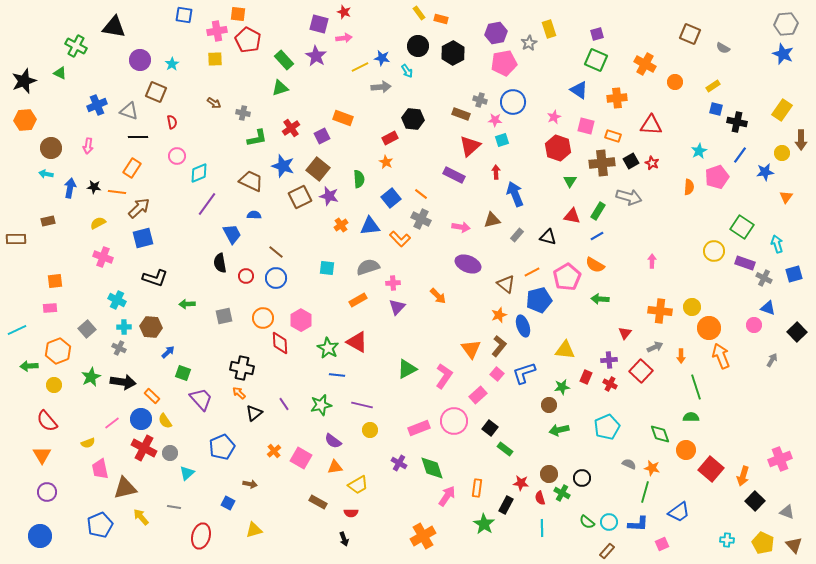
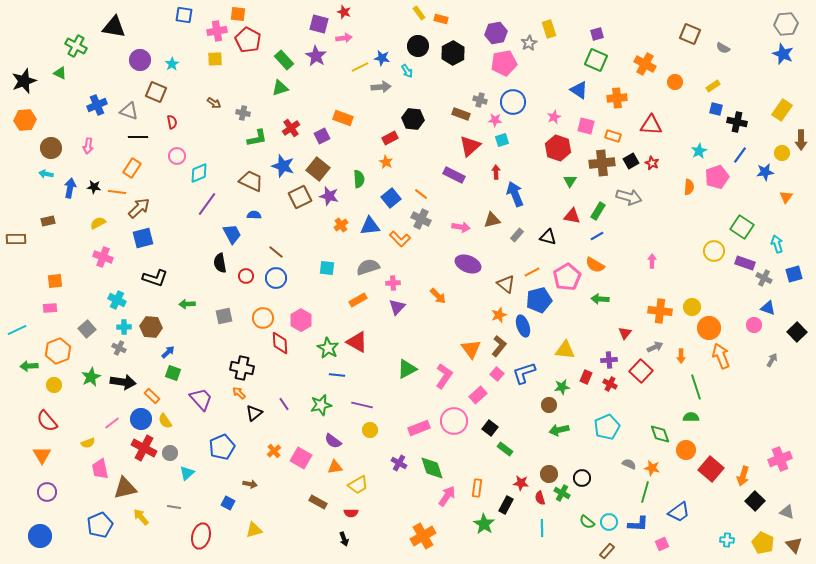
green square at (183, 373): moved 10 px left
